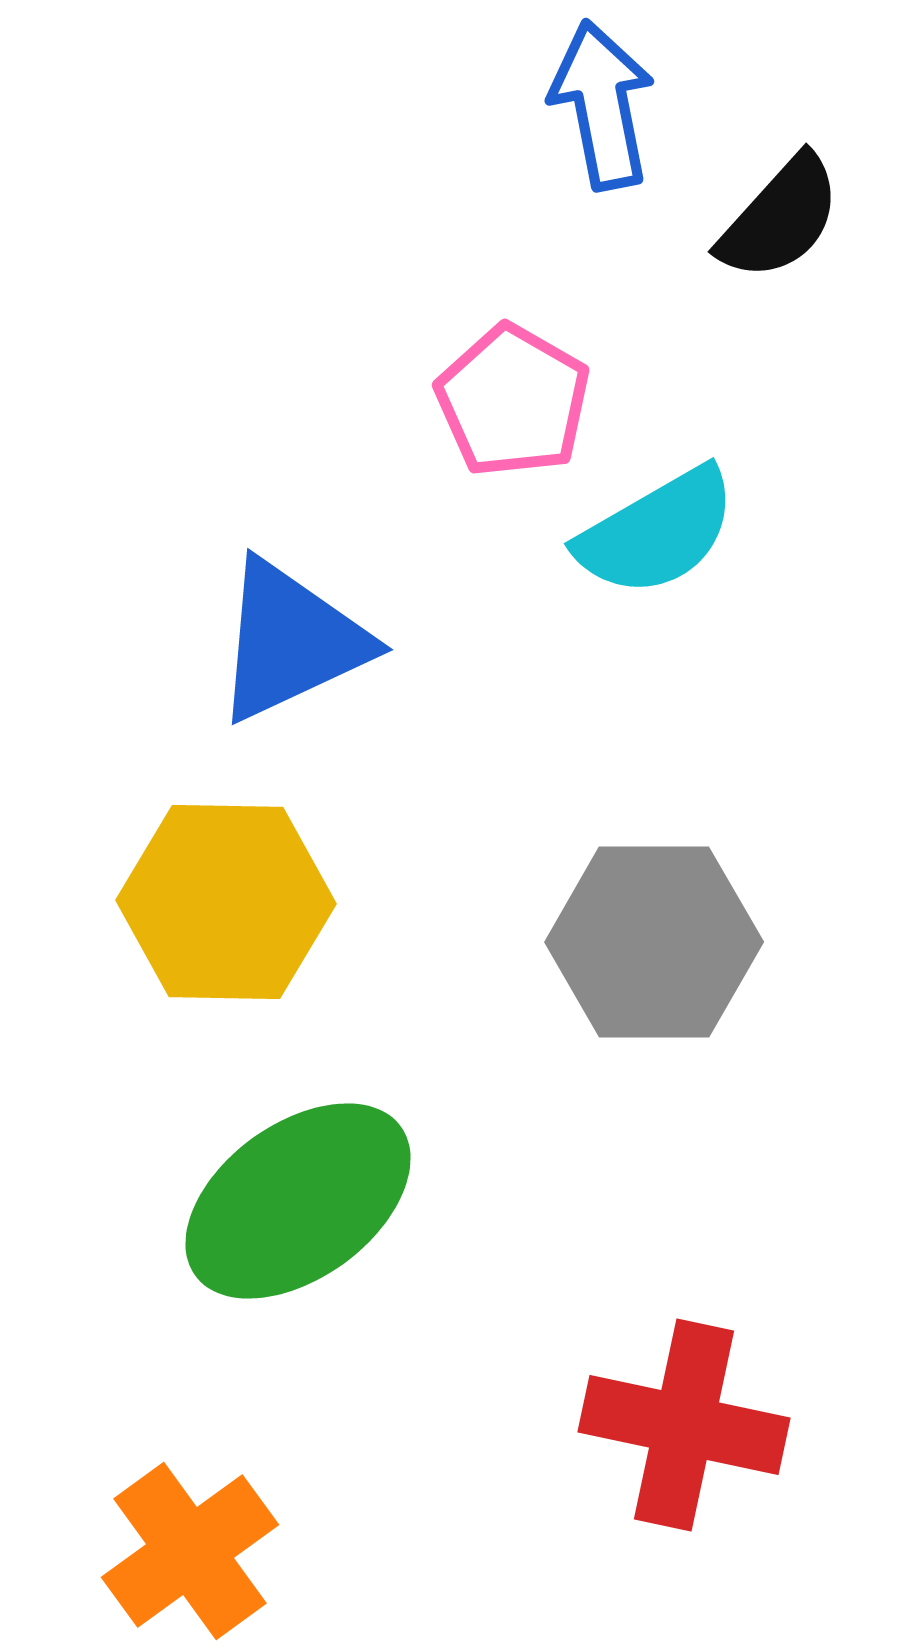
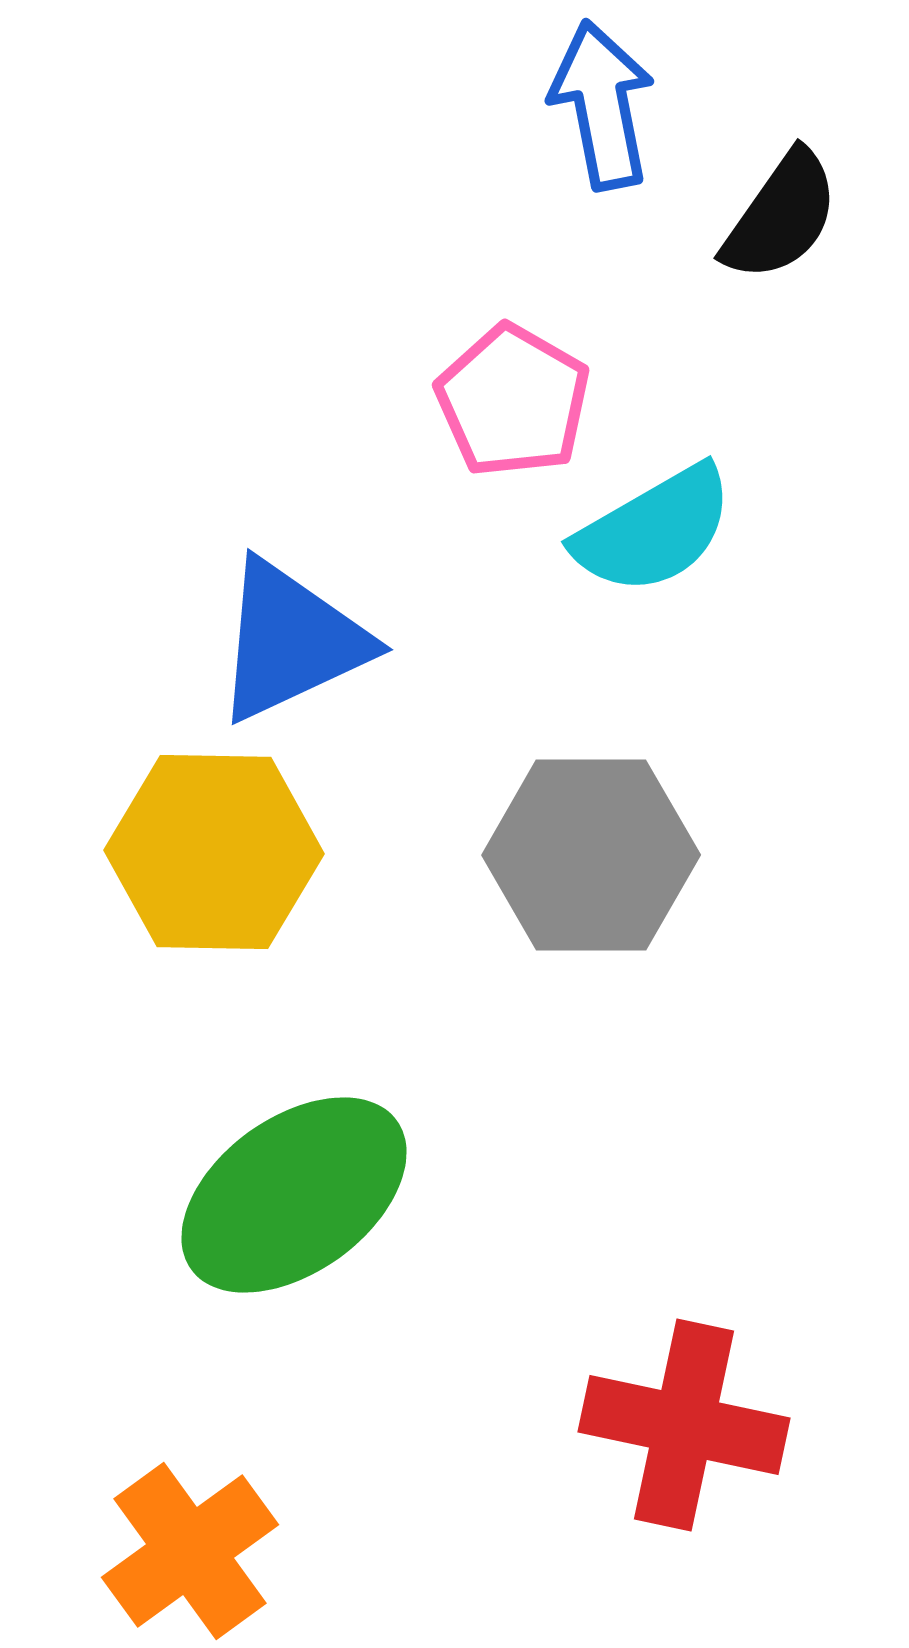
black semicircle: moved 1 px right, 2 px up; rotated 7 degrees counterclockwise
cyan semicircle: moved 3 px left, 2 px up
yellow hexagon: moved 12 px left, 50 px up
gray hexagon: moved 63 px left, 87 px up
green ellipse: moved 4 px left, 6 px up
